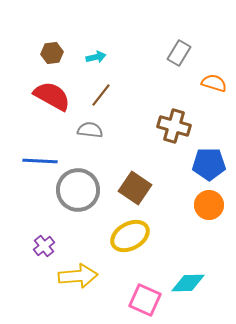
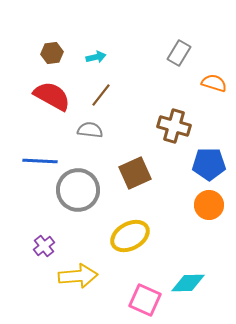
brown square: moved 15 px up; rotated 32 degrees clockwise
